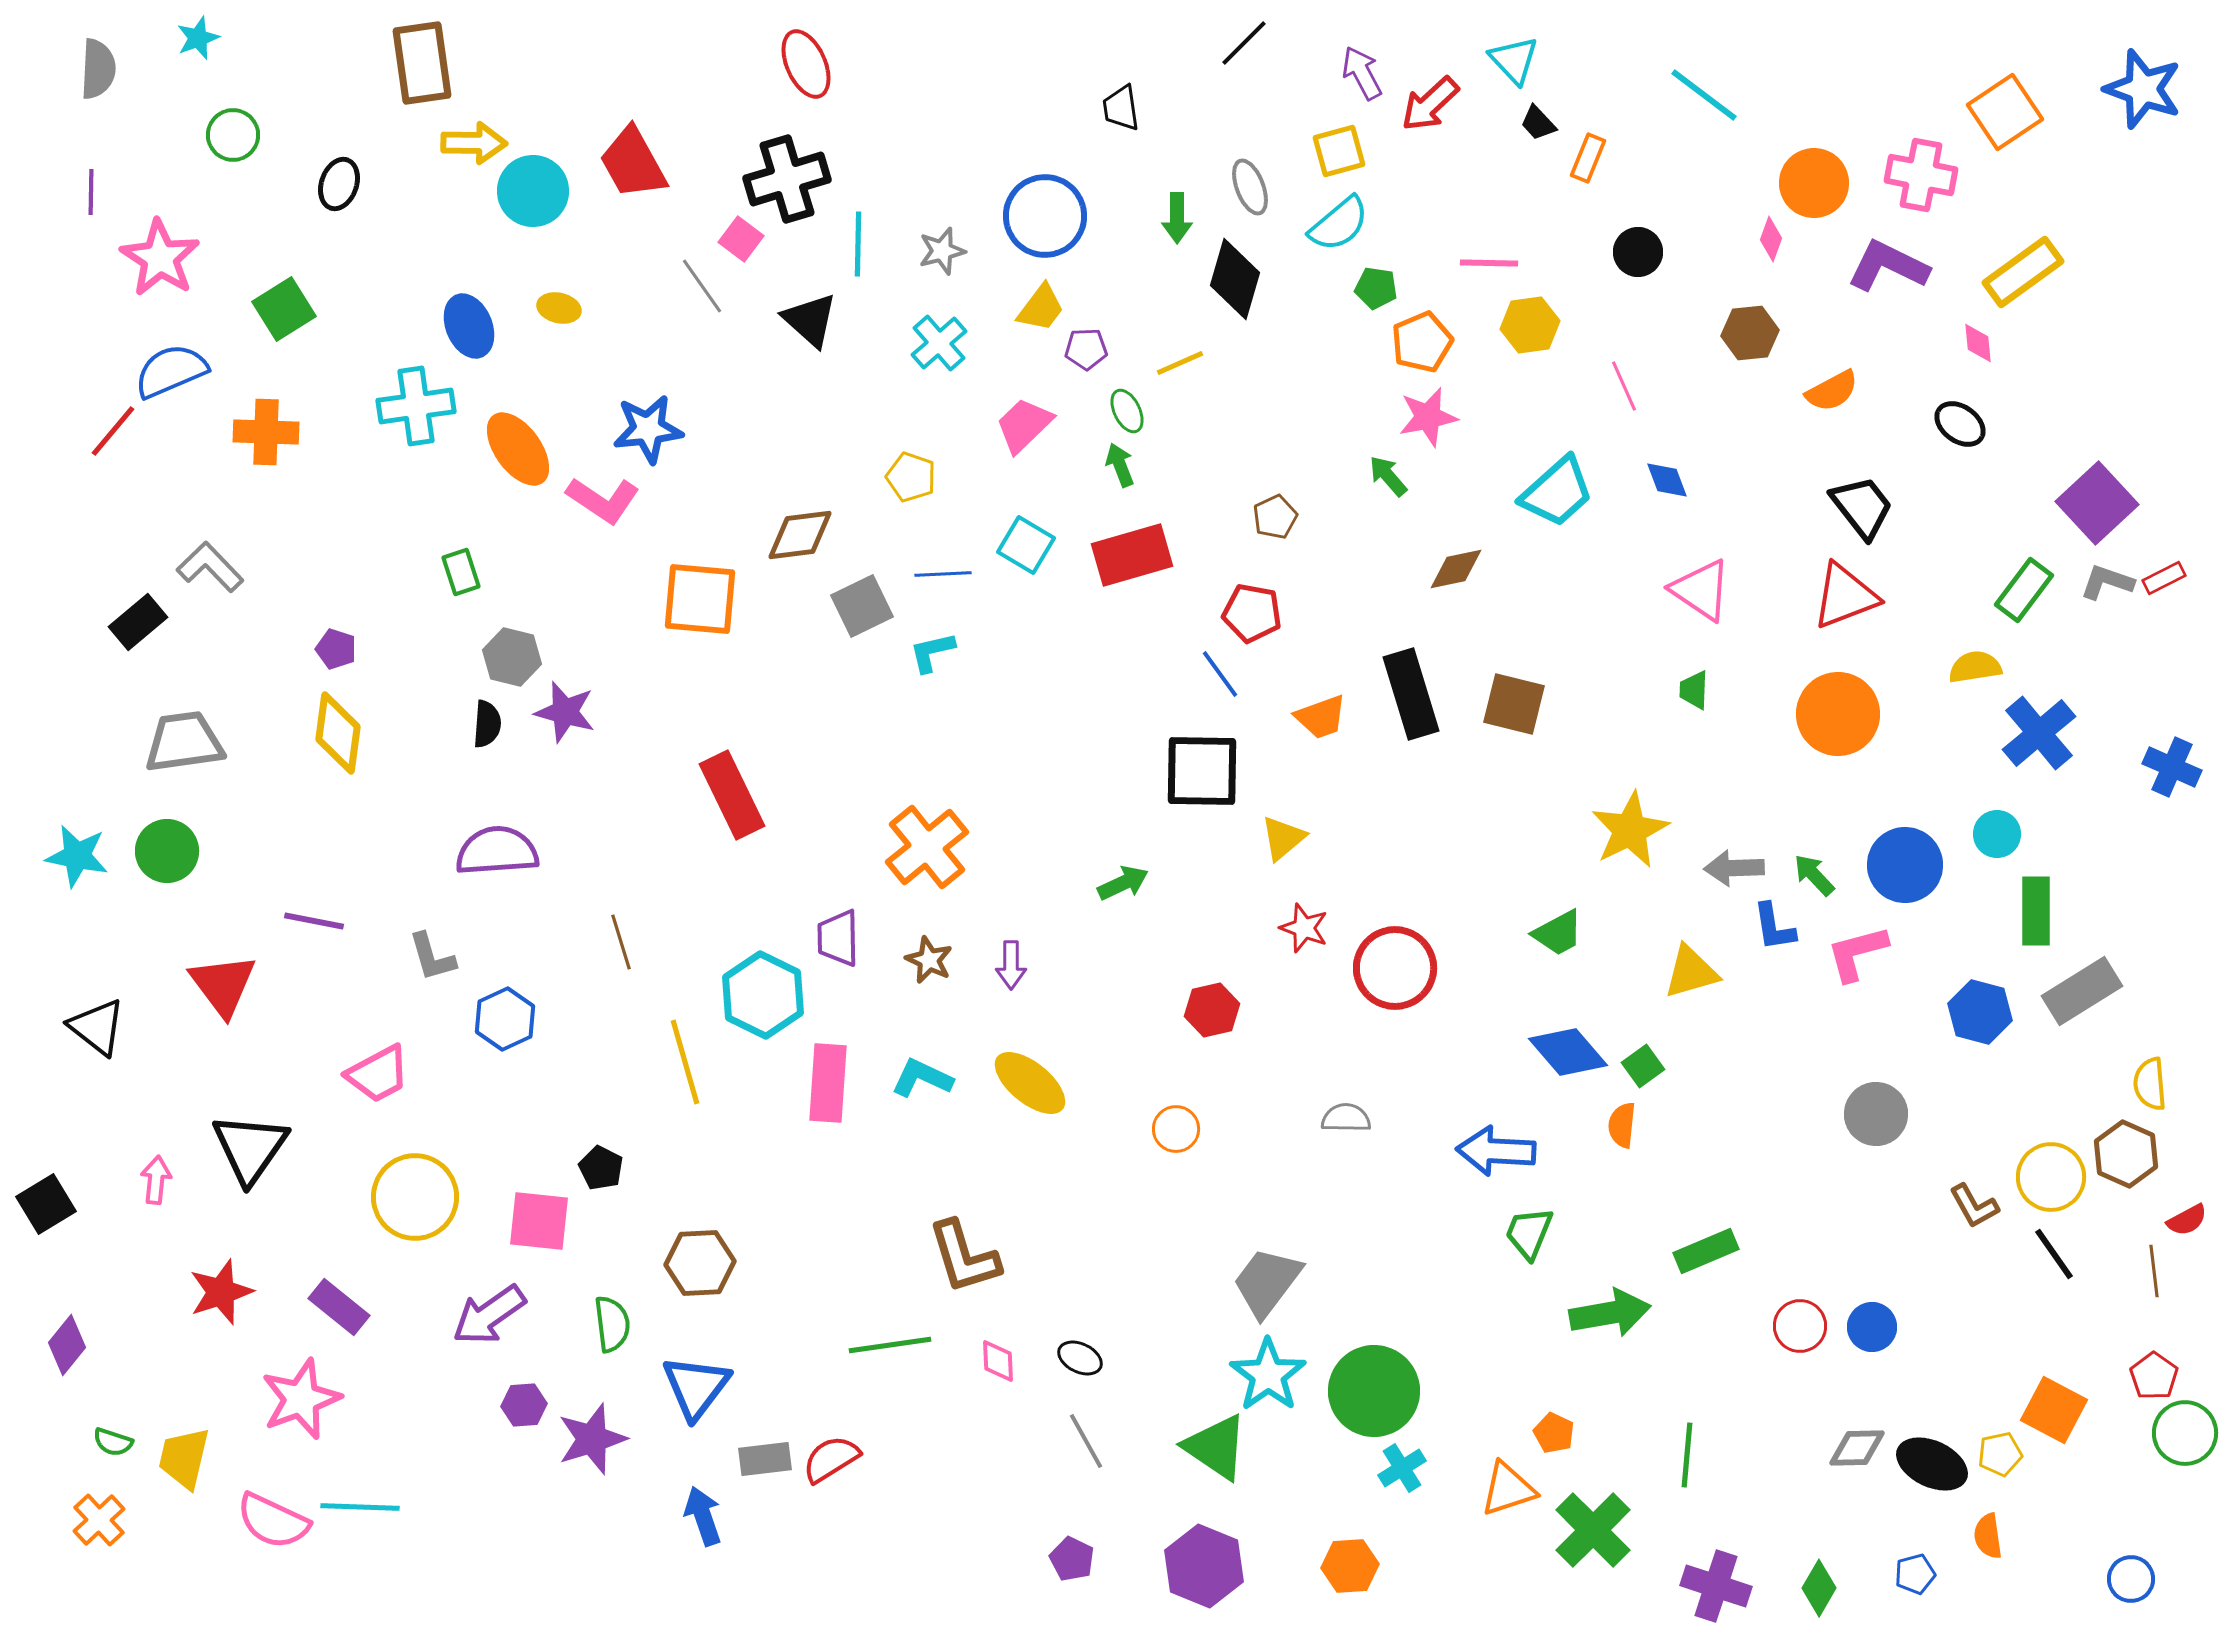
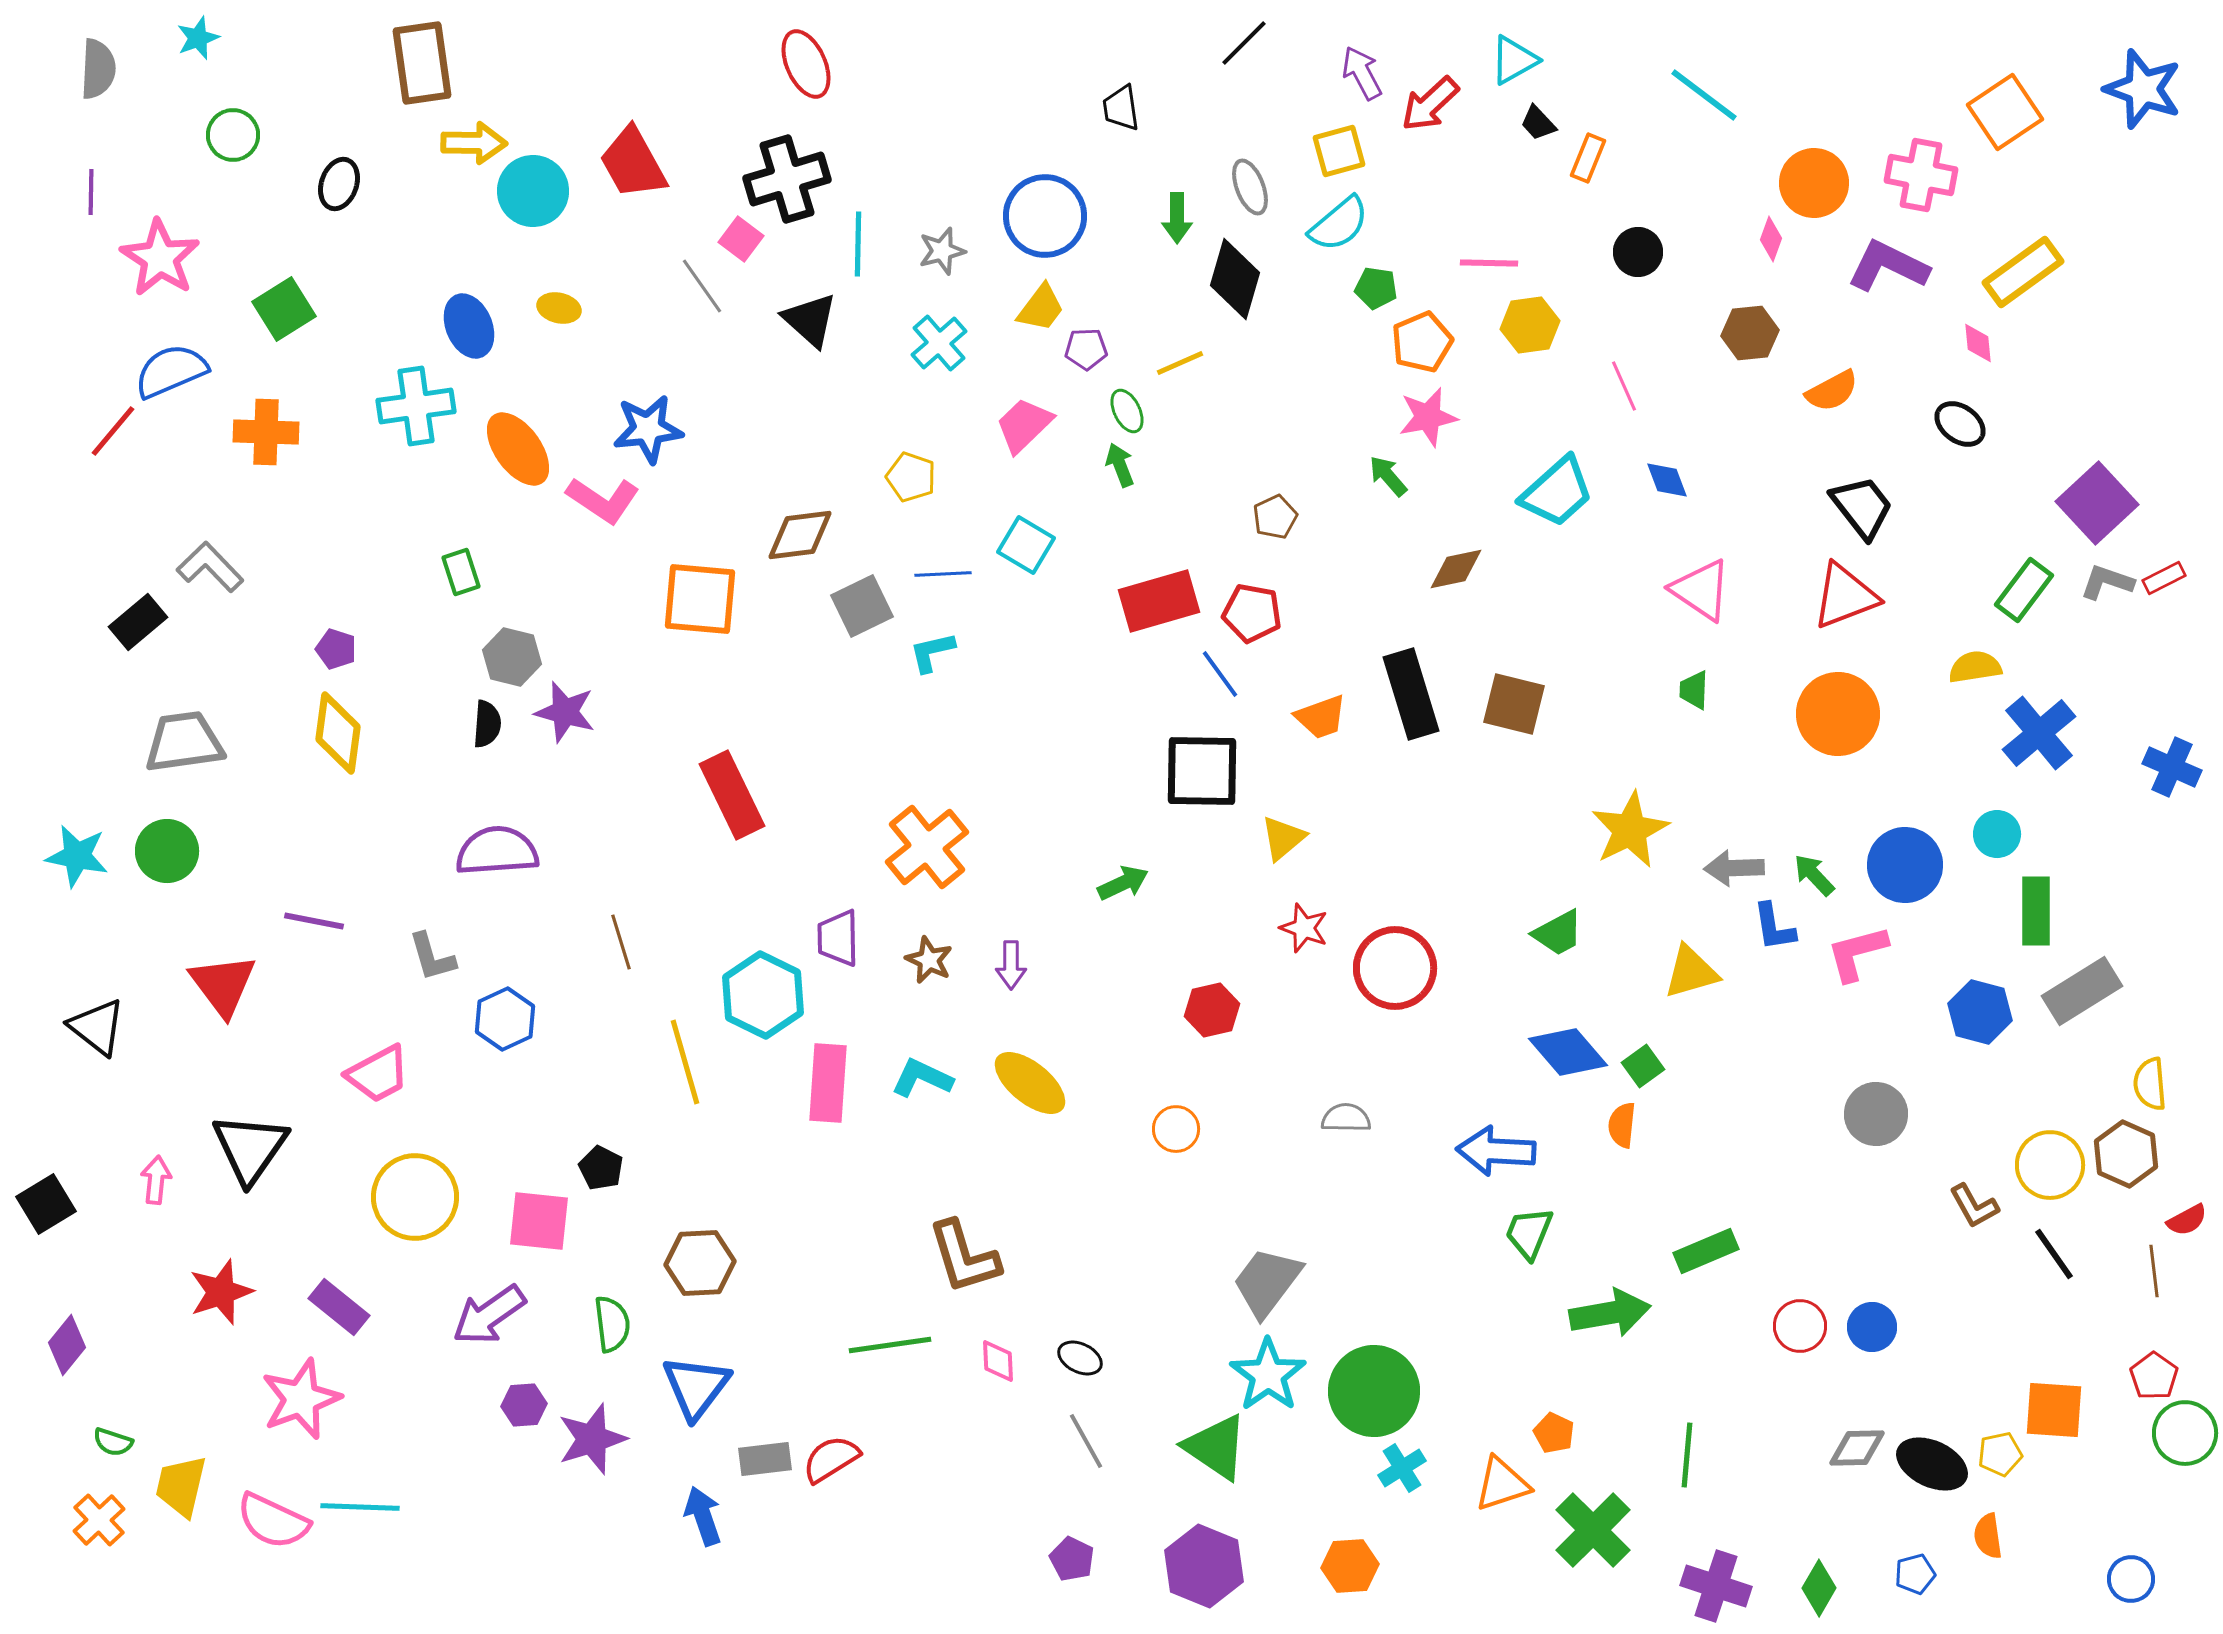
cyan triangle at (1514, 60): rotated 44 degrees clockwise
red rectangle at (1132, 555): moved 27 px right, 46 px down
yellow circle at (2051, 1177): moved 1 px left, 12 px up
orange square at (2054, 1410): rotated 24 degrees counterclockwise
yellow trapezoid at (184, 1458): moved 3 px left, 28 px down
orange triangle at (1508, 1489): moved 6 px left, 5 px up
